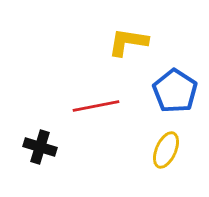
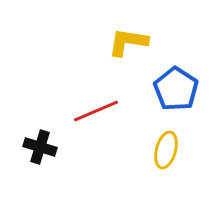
blue pentagon: moved 1 px right, 2 px up
red line: moved 5 px down; rotated 12 degrees counterclockwise
yellow ellipse: rotated 9 degrees counterclockwise
